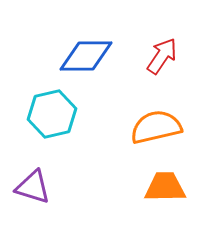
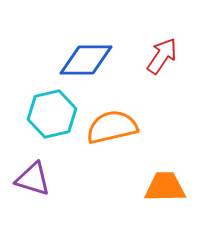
blue diamond: moved 4 px down
orange semicircle: moved 44 px left
purple triangle: moved 8 px up
